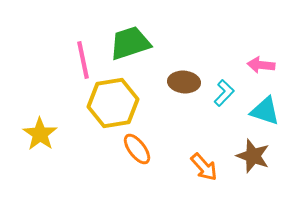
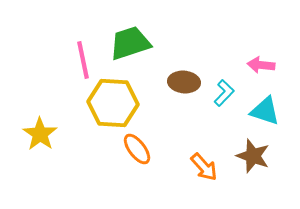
yellow hexagon: rotated 12 degrees clockwise
